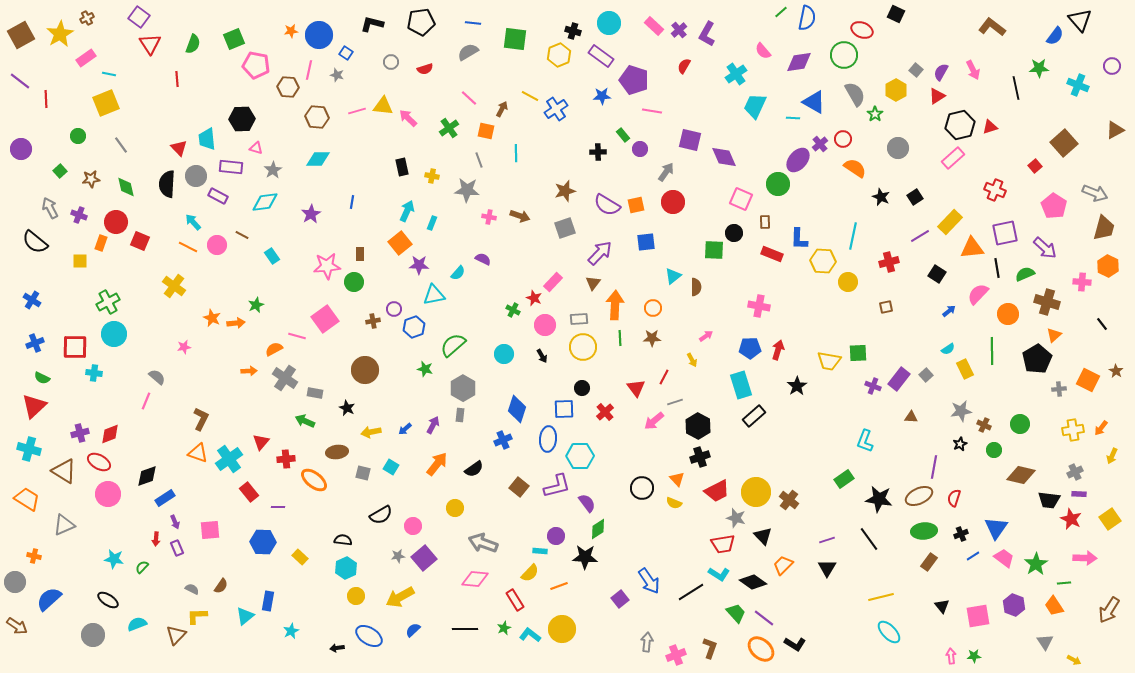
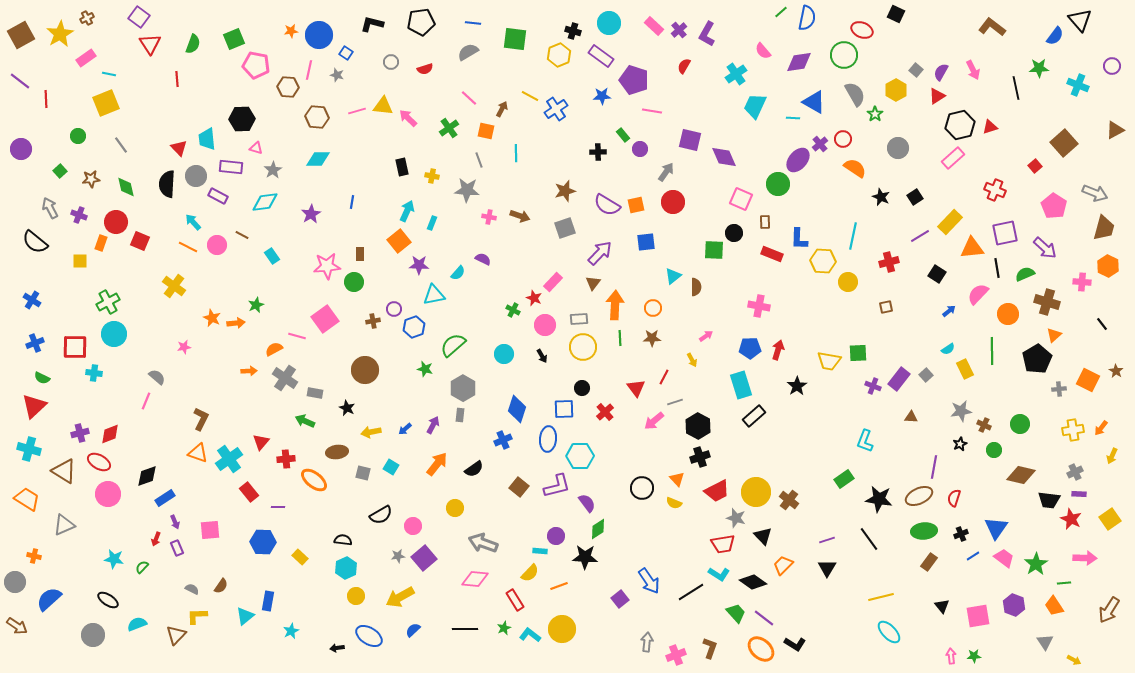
orange square at (400, 243): moved 1 px left, 2 px up
red arrow at (156, 539): rotated 16 degrees clockwise
